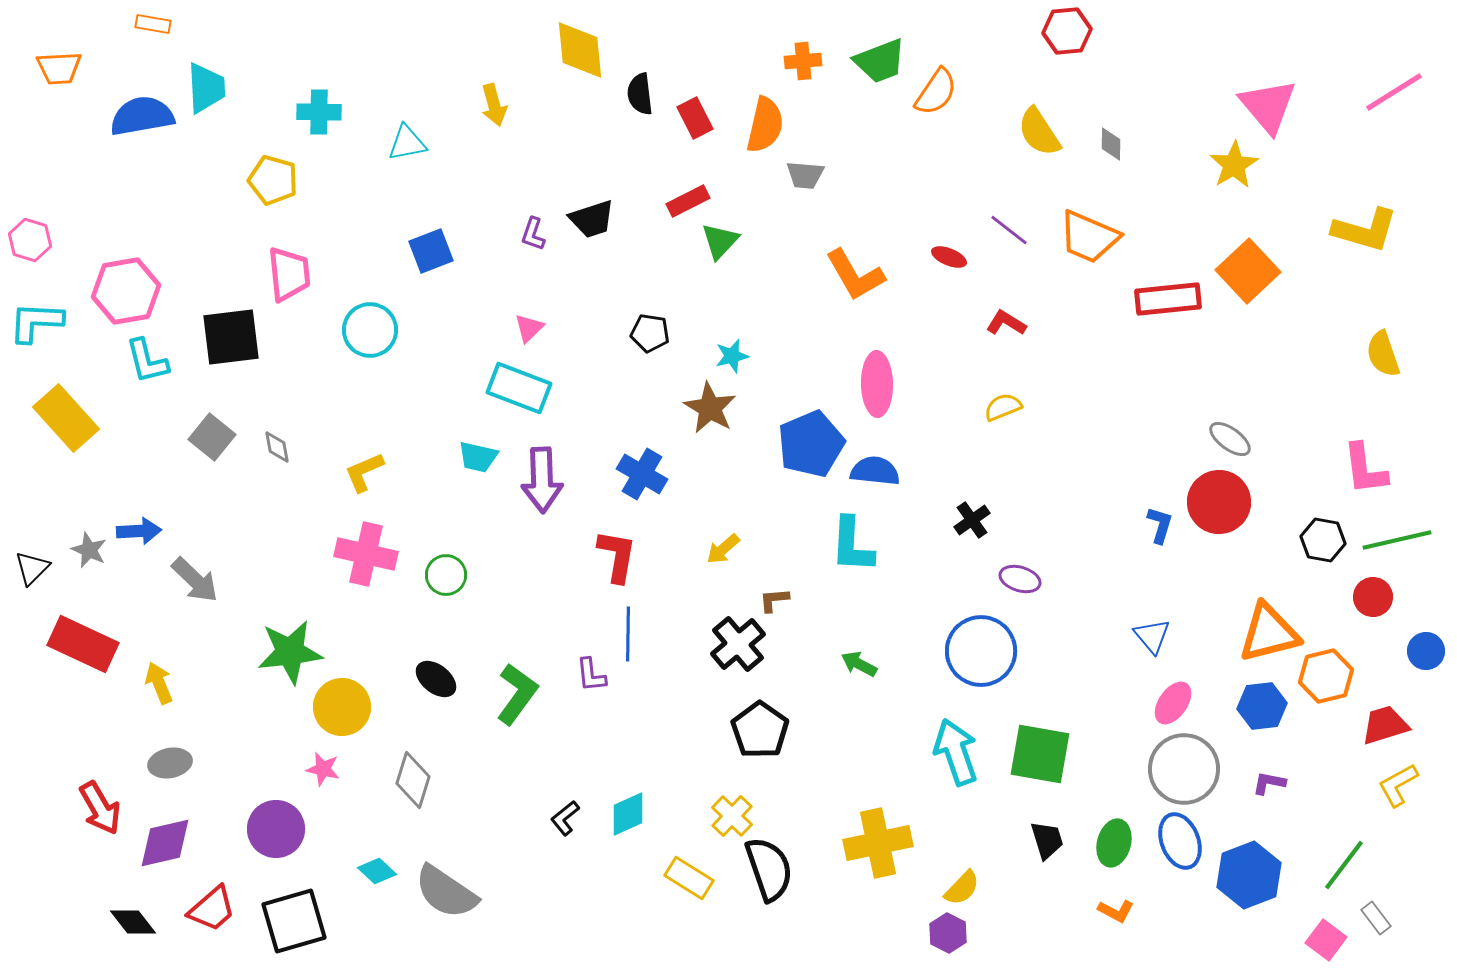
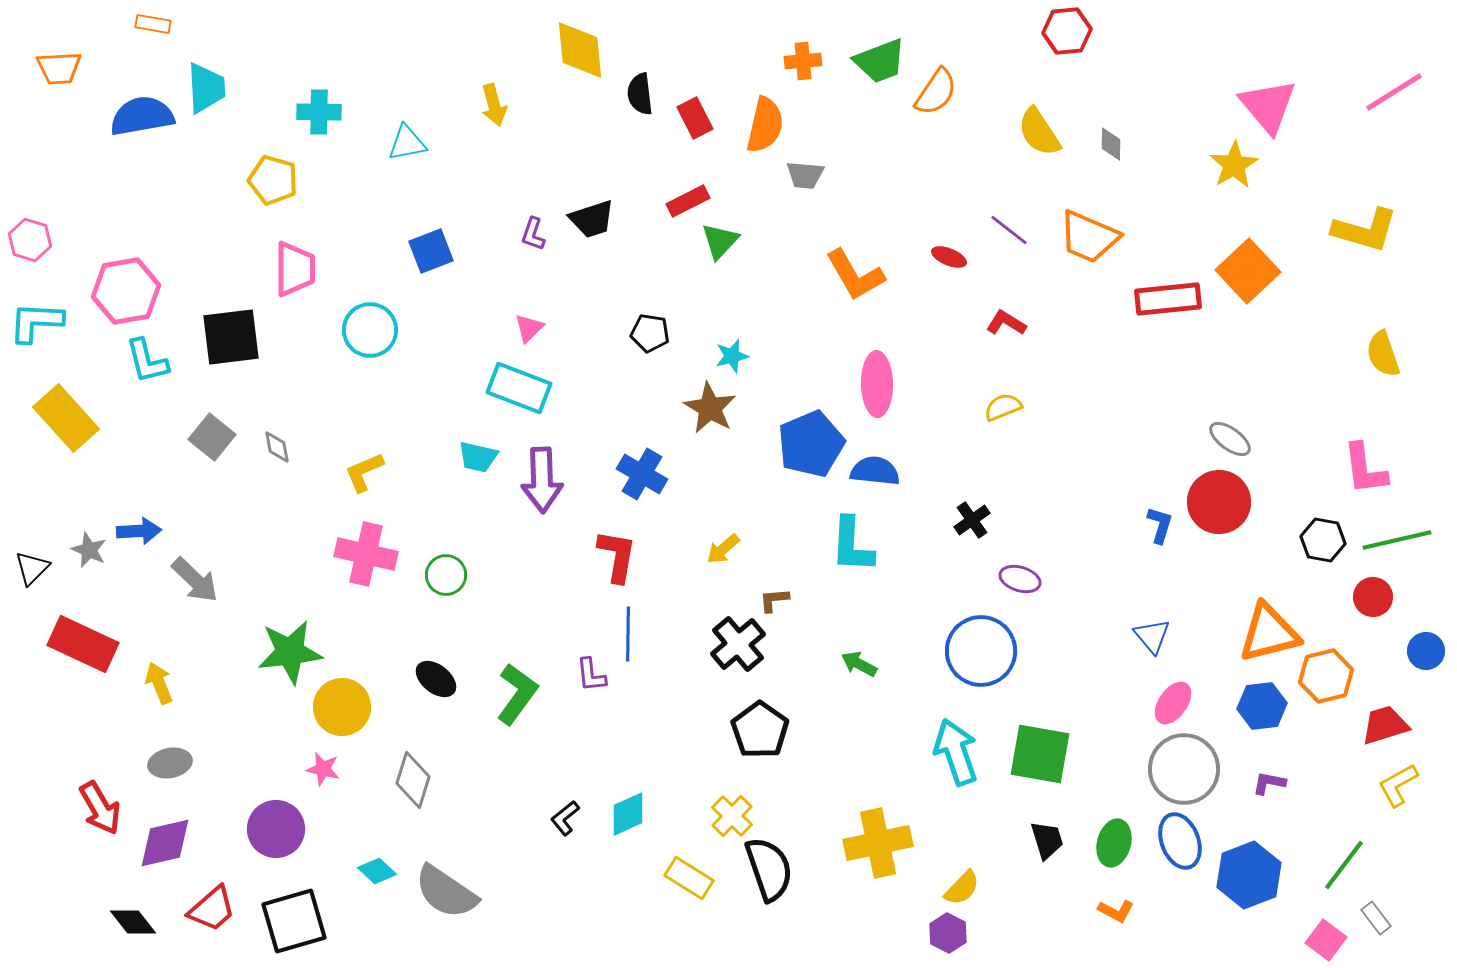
pink trapezoid at (289, 274): moved 6 px right, 5 px up; rotated 6 degrees clockwise
